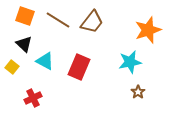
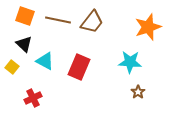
brown line: rotated 20 degrees counterclockwise
orange star: moved 3 px up
cyan star: rotated 15 degrees clockwise
